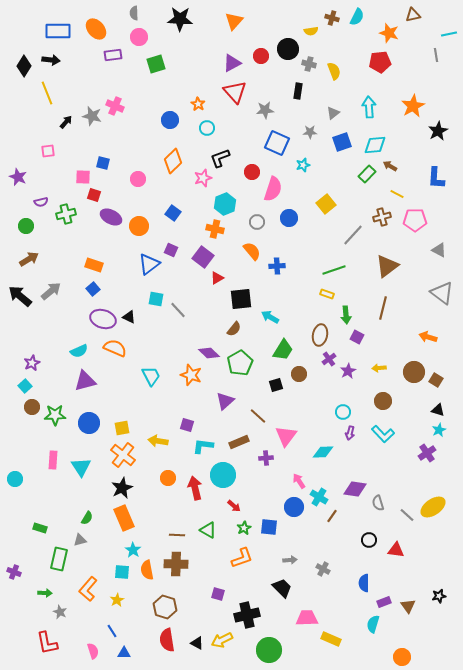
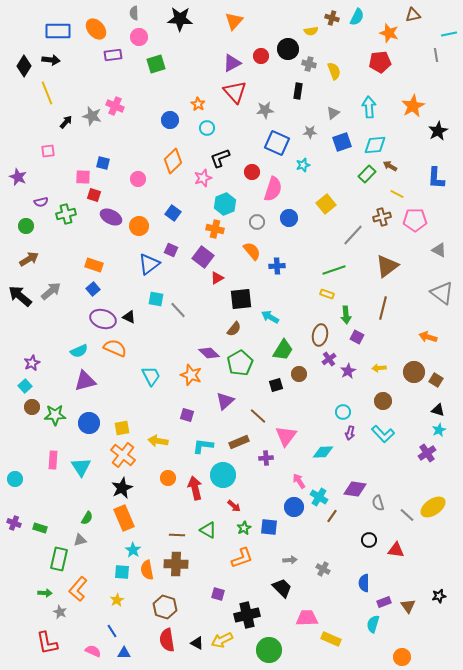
purple square at (187, 425): moved 10 px up
purple cross at (14, 572): moved 49 px up
orange L-shape at (88, 589): moved 10 px left
pink semicircle at (93, 651): rotated 49 degrees counterclockwise
